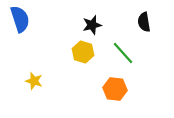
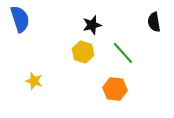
black semicircle: moved 10 px right
